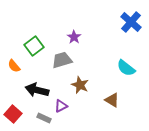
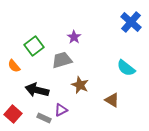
purple triangle: moved 4 px down
